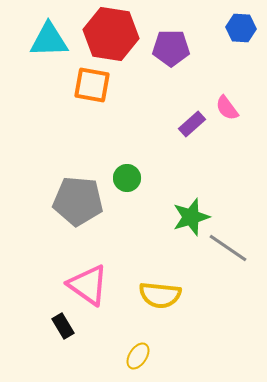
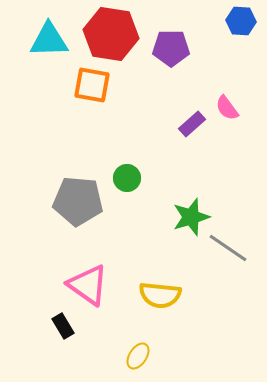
blue hexagon: moved 7 px up
